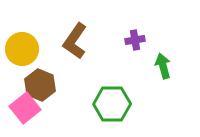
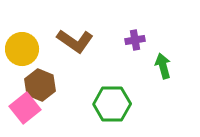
brown L-shape: rotated 90 degrees counterclockwise
